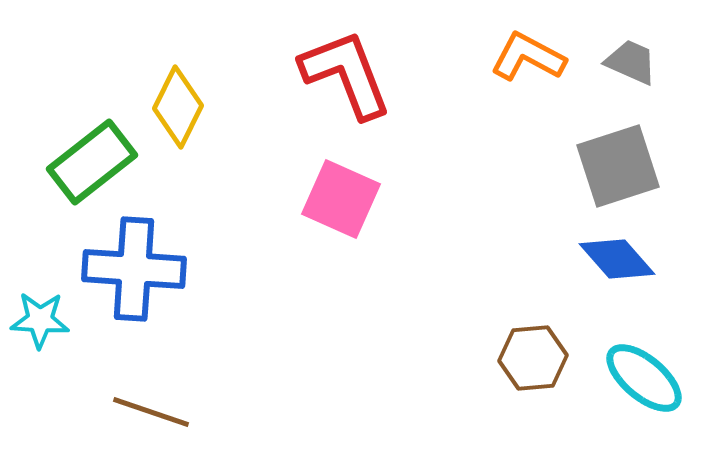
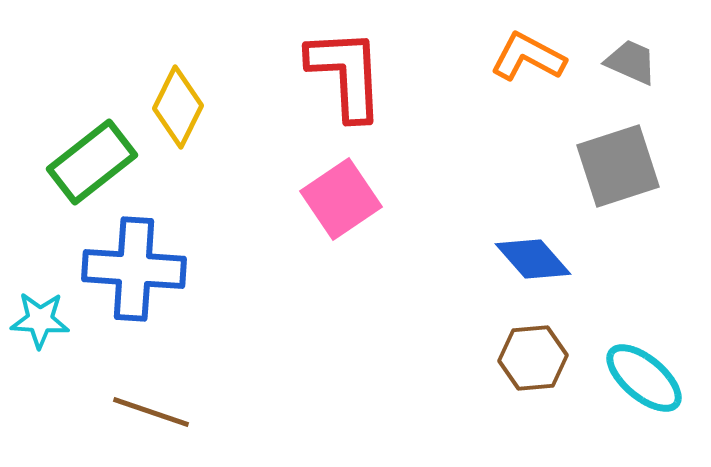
red L-shape: rotated 18 degrees clockwise
pink square: rotated 32 degrees clockwise
blue diamond: moved 84 px left
